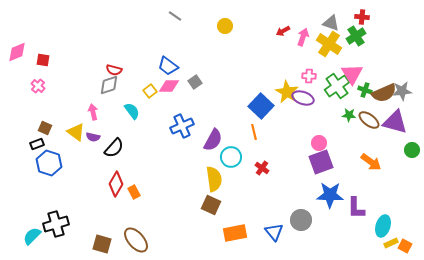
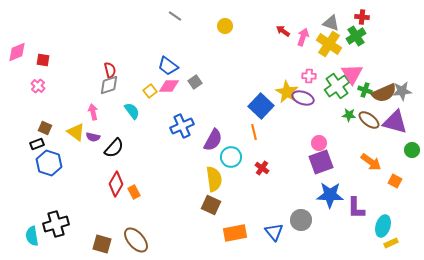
red arrow at (283, 31): rotated 64 degrees clockwise
red semicircle at (114, 70): moved 4 px left; rotated 119 degrees counterclockwise
cyan semicircle at (32, 236): rotated 54 degrees counterclockwise
orange square at (405, 246): moved 10 px left, 65 px up
